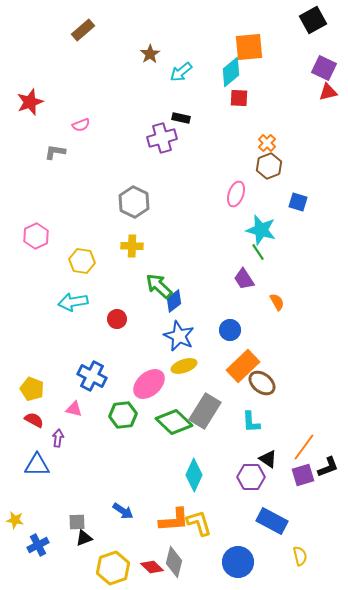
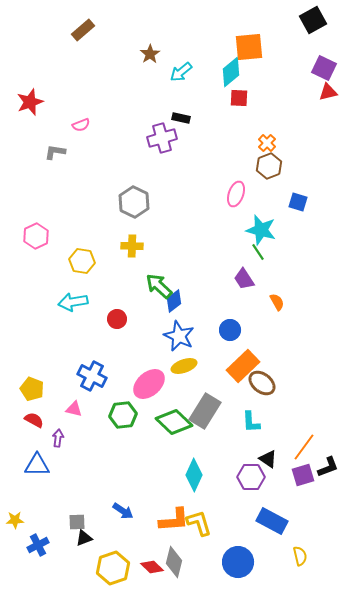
yellow star at (15, 520): rotated 12 degrees counterclockwise
